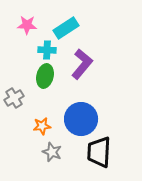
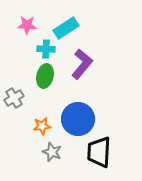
cyan cross: moved 1 px left, 1 px up
blue circle: moved 3 px left
